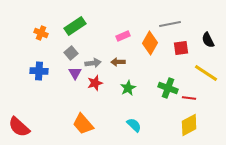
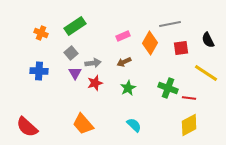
brown arrow: moved 6 px right; rotated 24 degrees counterclockwise
red semicircle: moved 8 px right
